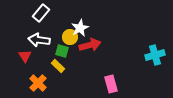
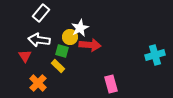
red arrow: rotated 20 degrees clockwise
